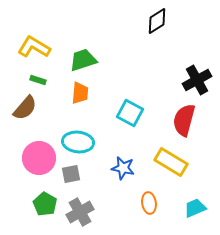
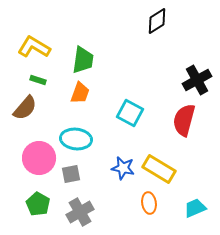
green trapezoid: rotated 116 degrees clockwise
orange trapezoid: rotated 15 degrees clockwise
cyan ellipse: moved 2 px left, 3 px up
yellow rectangle: moved 12 px left, 7 px down
green pentagon: moved 7 px left
